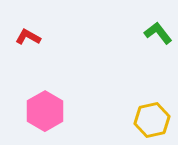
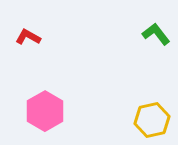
green L-shape: moved 2 px left, 1 px down
